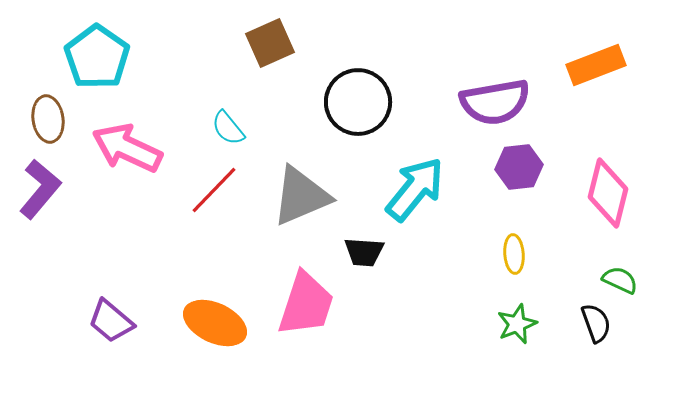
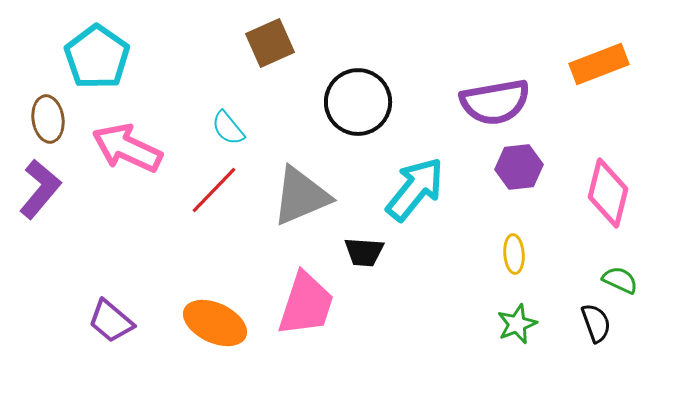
orange rectangle: moved 3 px right, 1 px up
